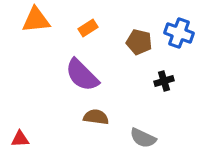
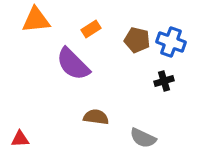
orange rectangle: moved 3 px right, 1 px down
blue cross: moved 8 px left, 9 px down
brown pentagon: moved 2 px left, 2 px up
purple semicircle: moved 9 px left, 11 px up
